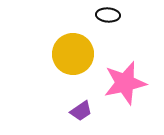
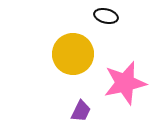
black ellipse: moved 2 px left, 1 px down; rotated 10 degrees clockwise
purple trapezoid: rotated 30 degrees counterclockwise
